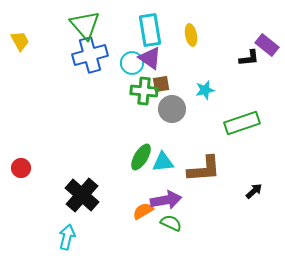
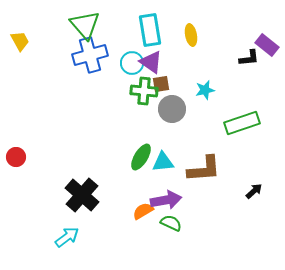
purple triangle: moved 1 px right, 4 px down
red circle: moved 5 px left, 11 px up
cyan arrow: rotated 40 degrees clockwise
